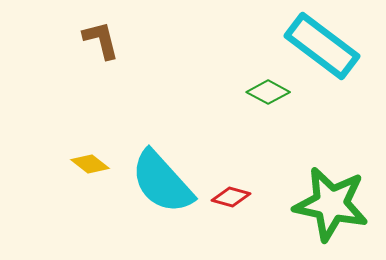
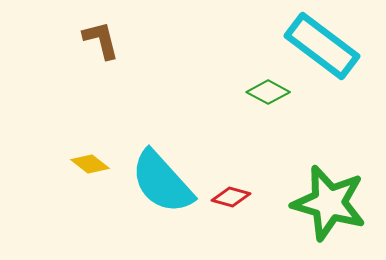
green star: moved 2 px left, 1 px up; rotated 4 degrees clockwise
